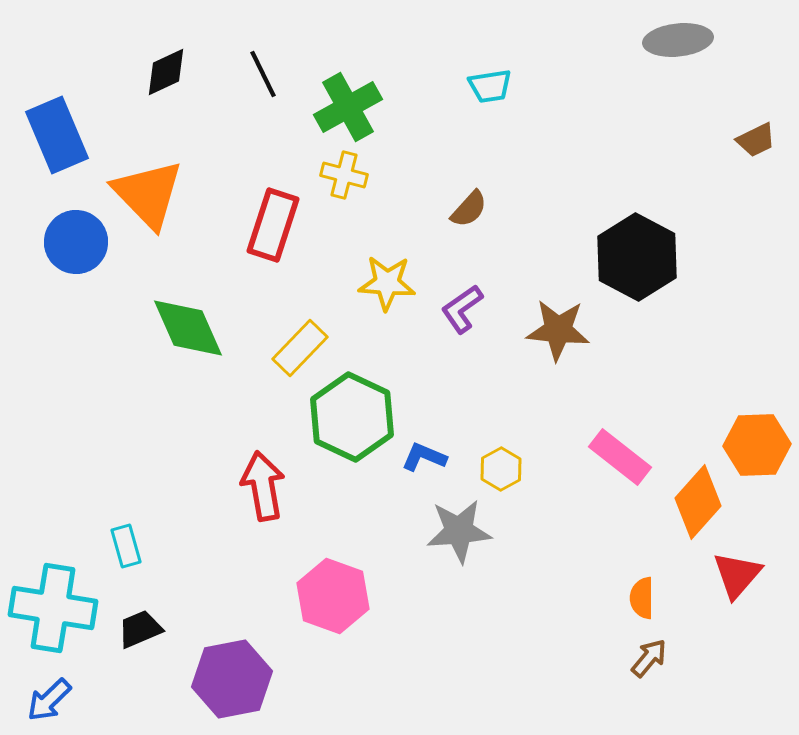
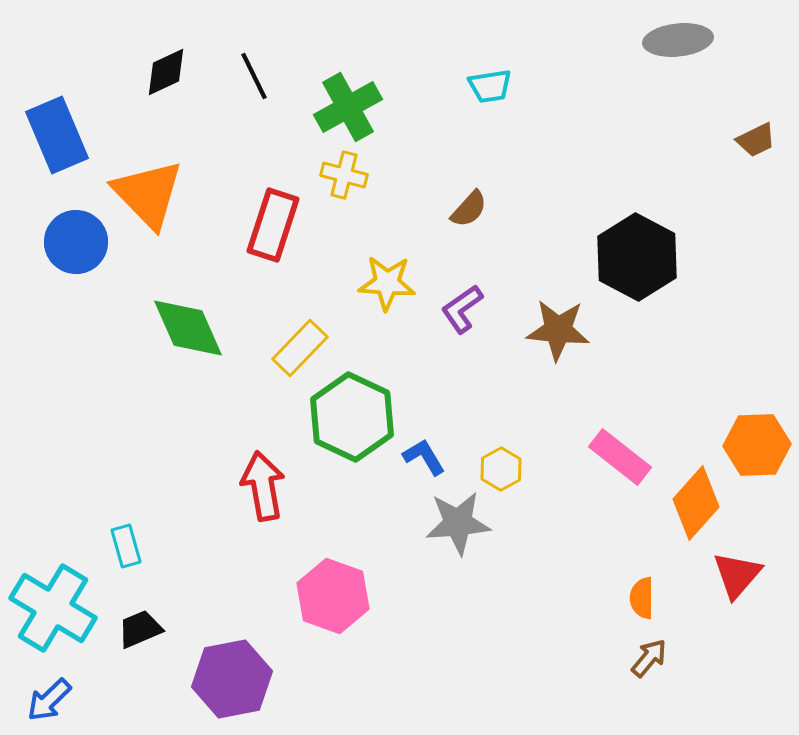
black line: moved 9 px left, 2 px down
blue L-shape: rotated 36 degrees clockwise
orange diamond: moved 2 px left, 1 px down
gray star: moved 1 px left, 8 px up
cyan cross: rotated 22 degrees clockwise
